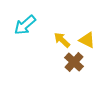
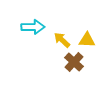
cyan arrow: moved 8 px right, 2 px down; rotated 140 degrees counterclockwise
yellow triangle: rotated 24 degrees counterclockwise
